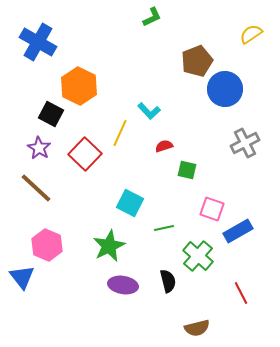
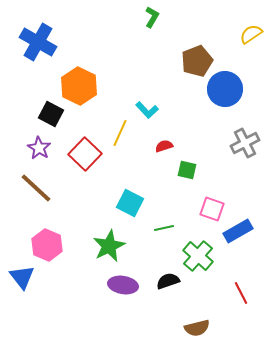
green L-shape: rotated 35 degrees counterclockwise
cyan L-shape: moved 2 px left, 1 px up
black semicircle: rotated 95 degrees counterclockwise
